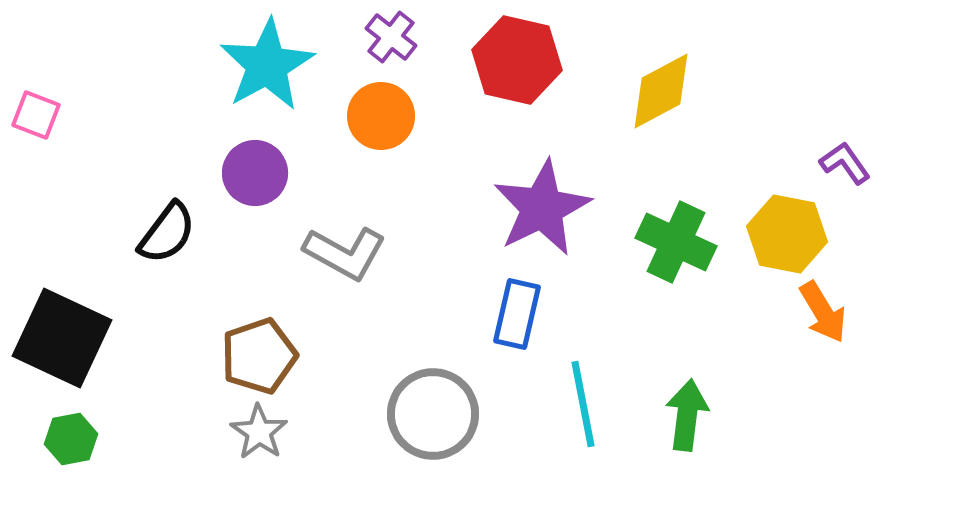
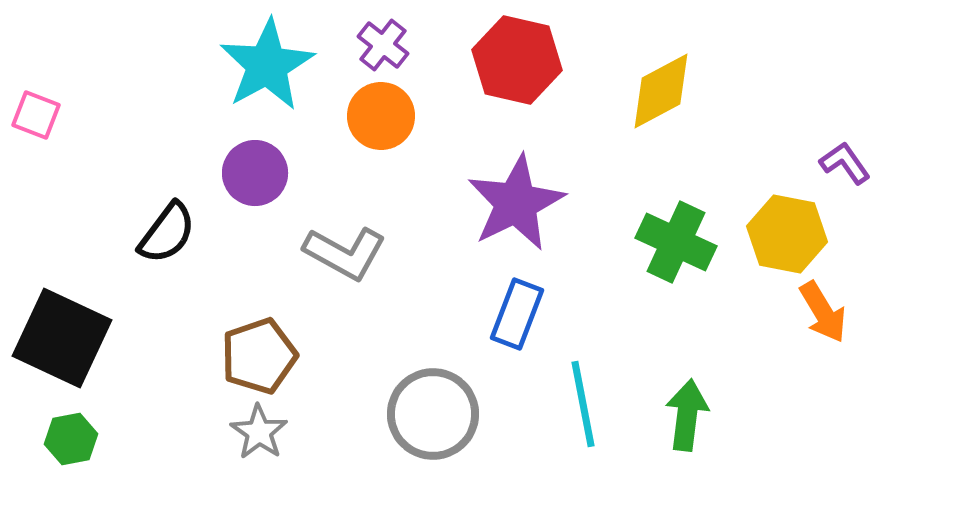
purple cross: moved 8 px left, 8 px down
purple star: moved 26 px left, 5 px up
blue rectangle: rotated 8 degrees clockwise
